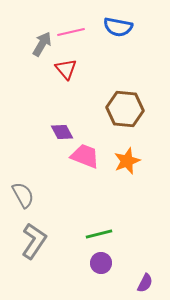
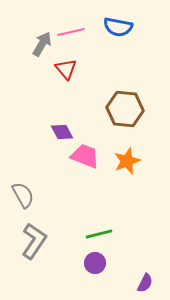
purple circle: moved 6 px left
